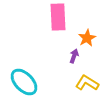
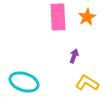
orange star: moved 21 px up
cyan ellipse: rotated 28 degrees counterclockwise
